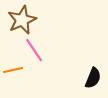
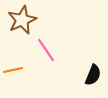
pink line: moved 12 px right
black semicircle: moved 3 px up
